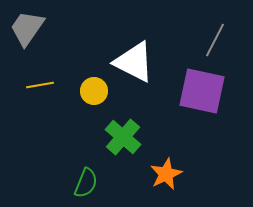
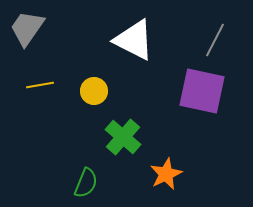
white triangle: moved 22 px up
